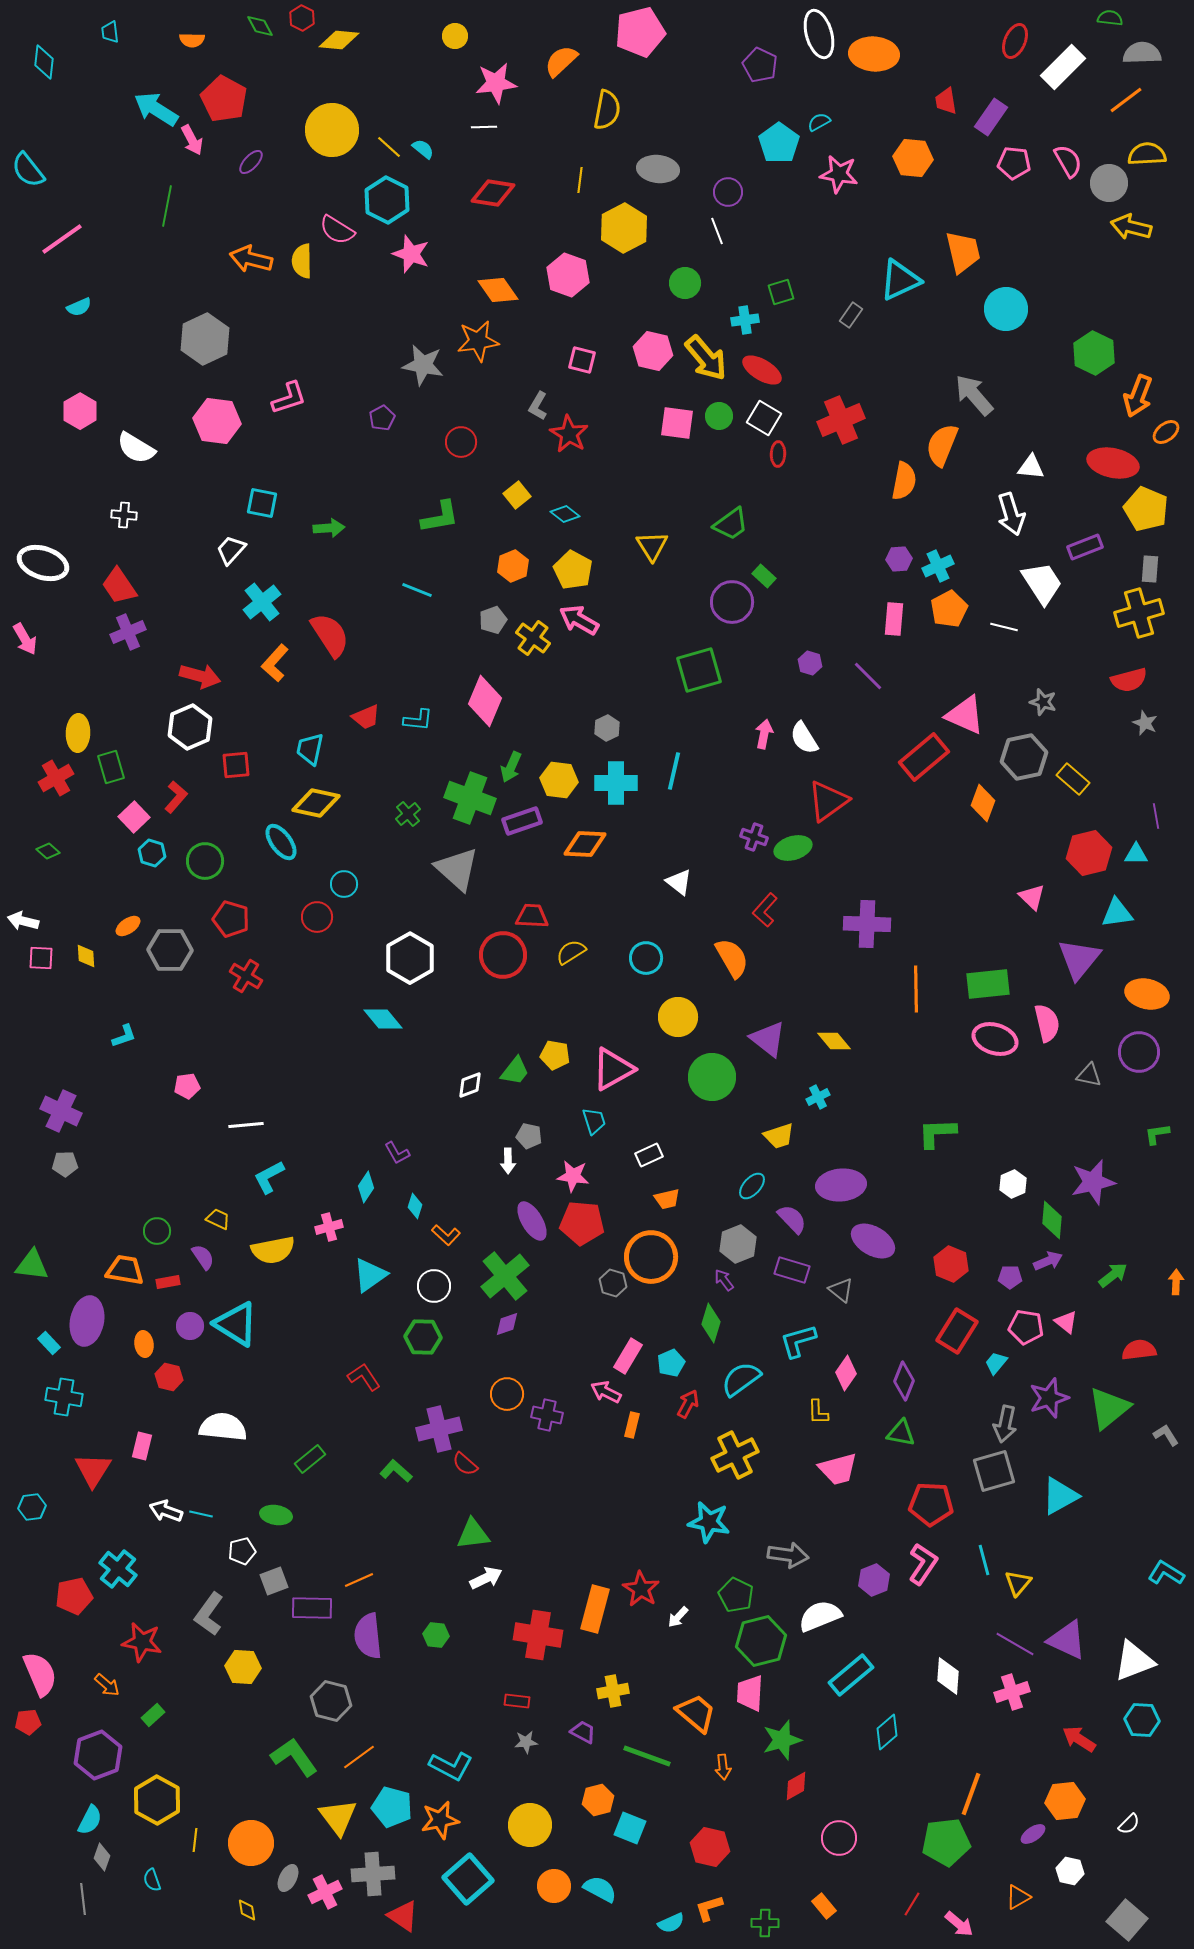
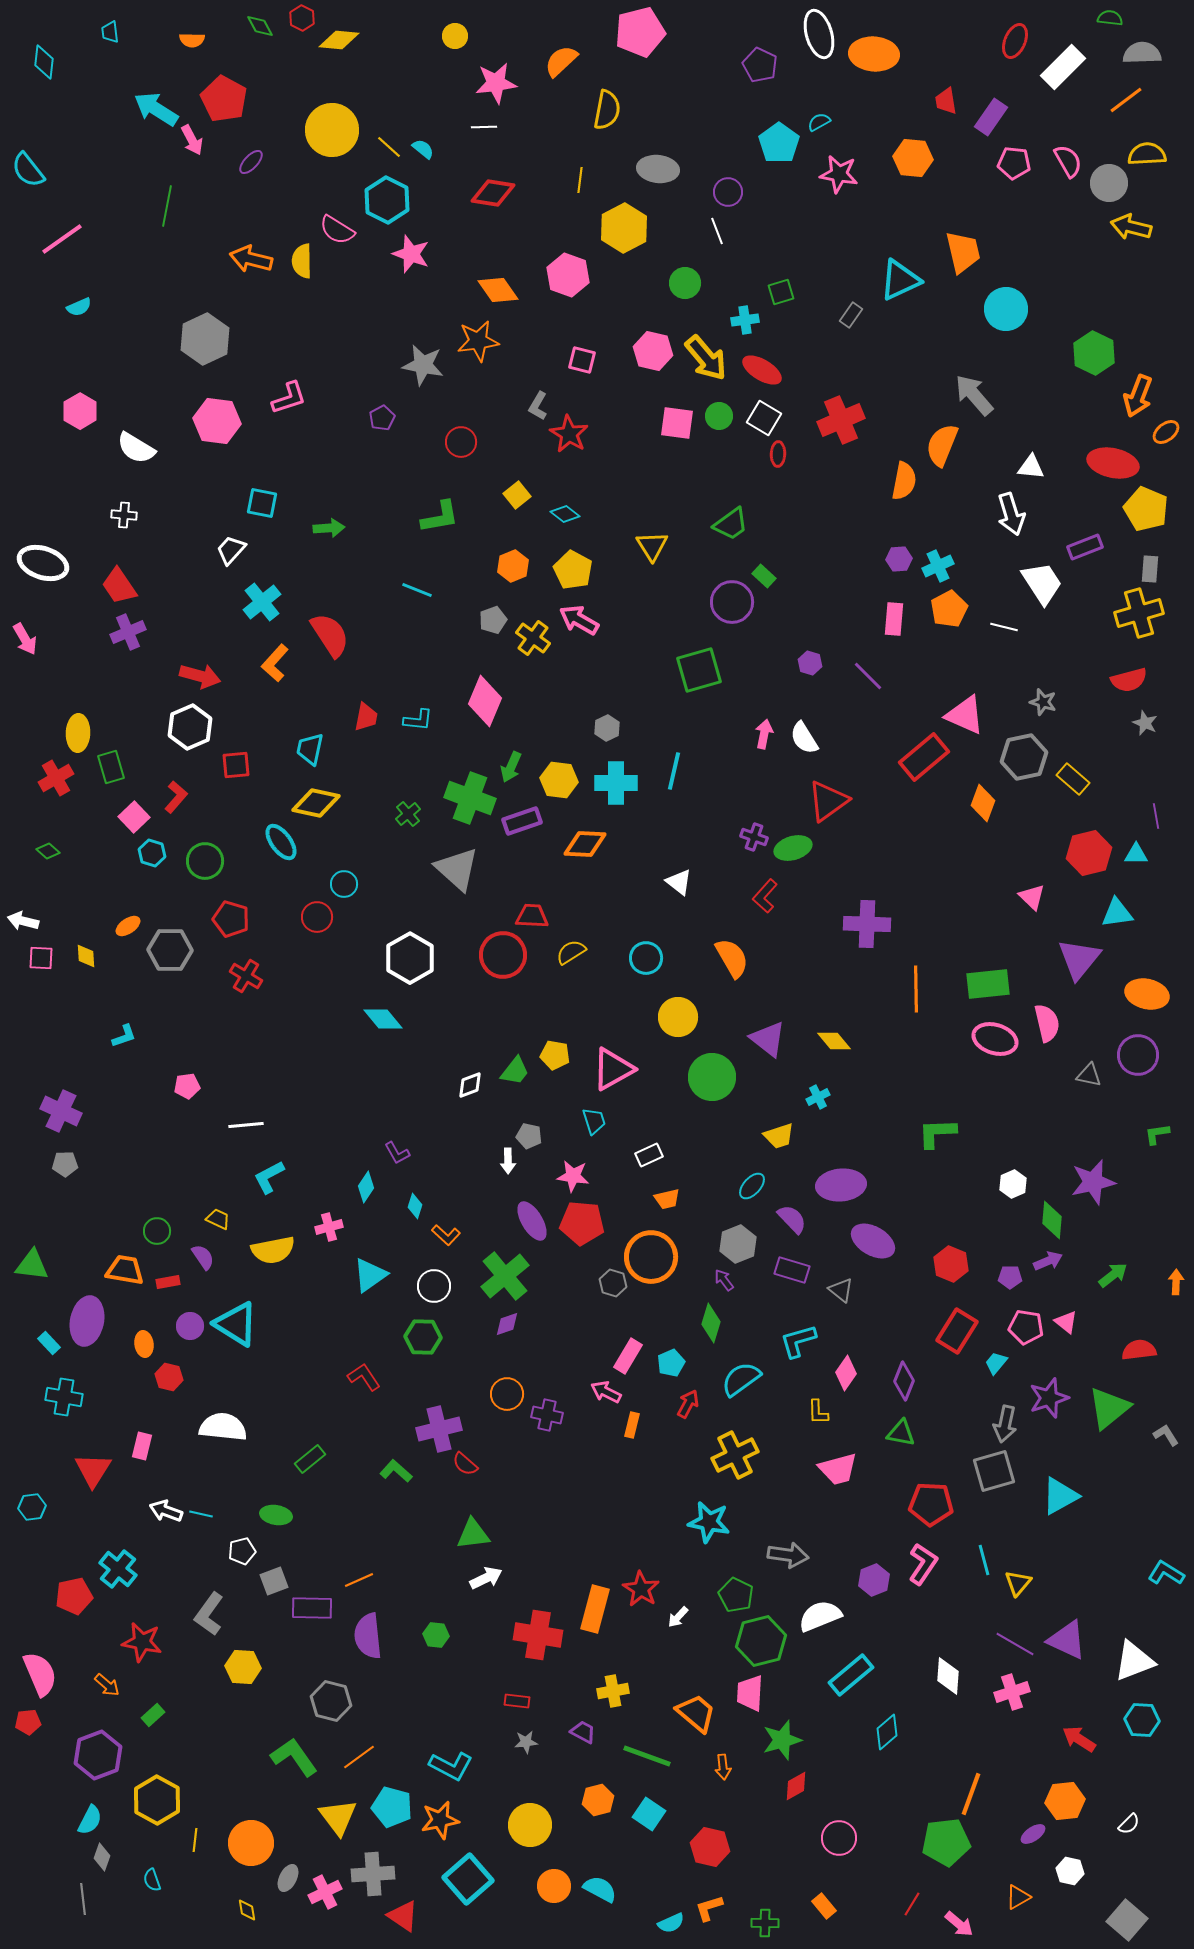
red trapezoid at (366, 717): rotated 56 degrees counterclockwise
red L-shape at (765, 910): moved 14 px up
purple circle at (1139, 1052): moved 1 px left, 3 px down
cyan square at (630, 1828): moved 19 px right, 14 px up; rotated 12 degrees clockwise
